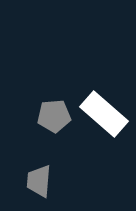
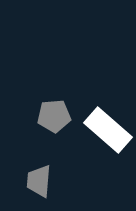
white rectangle: moved 4 px right, 16 px down
